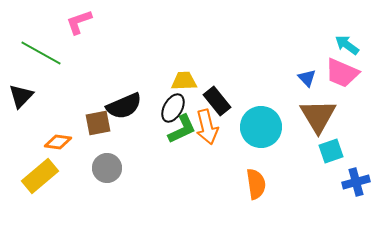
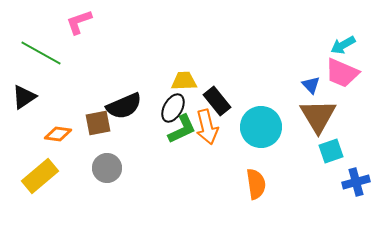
cyan arrow: moved 4 px left; rotated 65 degrees counterclockwise
blue triangle: moved 4 px right, 7 px down
black triangle: moved 3 px right, 1 px down; rotated 12 degrees clockwise
orange diamond: moved 8 px up
